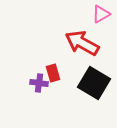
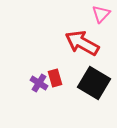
pink triangle: rotated 18 degrees counterclockwise
red rectangle: moved 2 px right, 5 px down
purple cross: rotated 24 degrees clockwise
